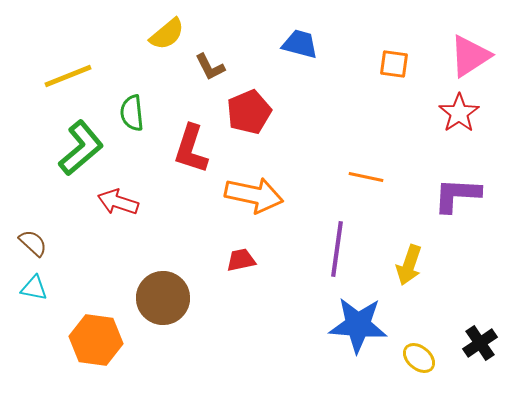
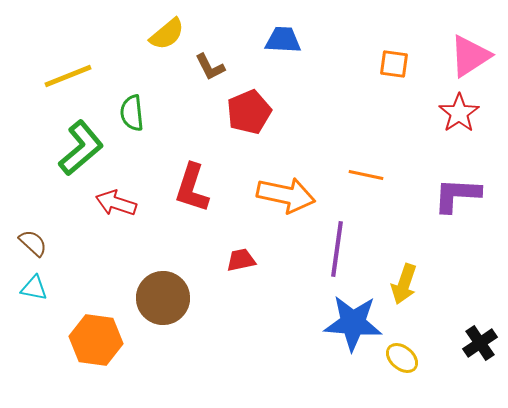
blue trapezoid: moved 17 px left, 4 px up; rotated 12 degrees counterclockwise
red L-shape: moved 1 px right, 39 px down
orange line: moved 2 px up
orange arrow: moved 32 px right
red arrow: moved 2 px left, 1 px down
yellow arrow: moved 5 px left, 19 px down
blue star: moved 5 px left, 2 px up
yellow ellipse: moved 17 px left
